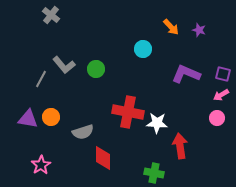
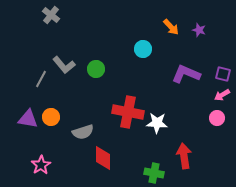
pink arrow: moved 1 px right
red arrow: moved 4 px right, 10 px down
